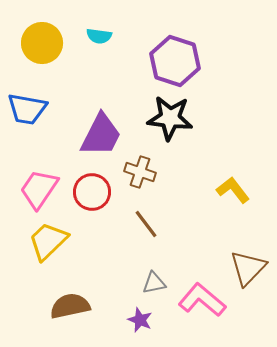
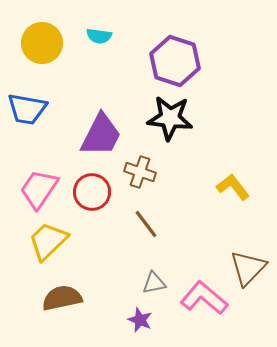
yellow L-shape: moved 3 px up
pink L-shape: moved 2 px right, 2 px up
brown semicircle: moved 8 px left, 8 px up
